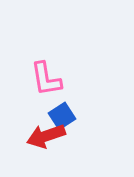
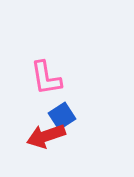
pink L-shape: moved 1 px up
